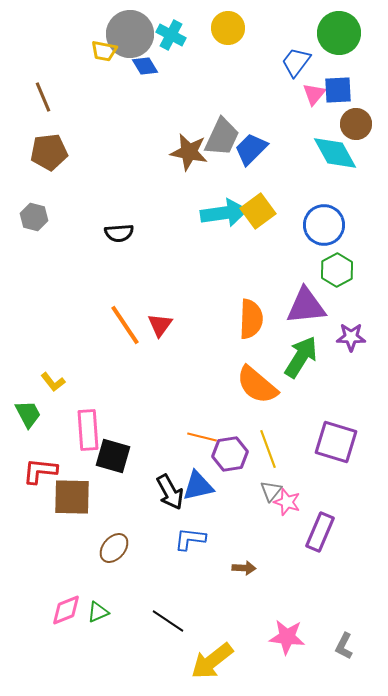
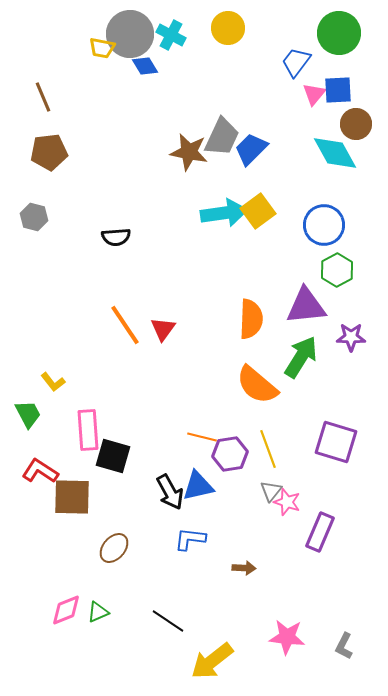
yellow trapezoid at (104, 51): moved 2 px left, 3 px up
black semicircle at (119, 233): moved 3 px left, 4 px down
red triangle at (160, 325): moved 3 px right, 4 px down
red L-shape at (40, 471): rotated 27 degrees clockwise
